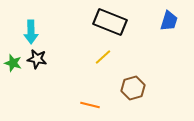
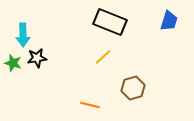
cyan arrow: moved 8 px left, 3 px down
black star: moved 1 px up; rotated 18 degrees counterclockwise
